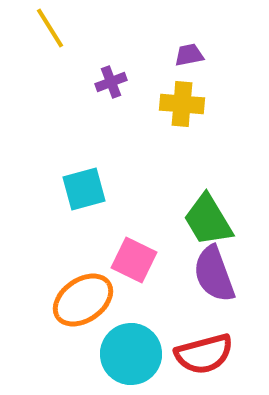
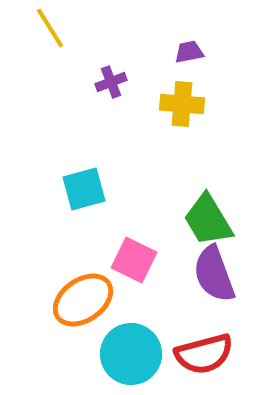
purple trapezoid: moved 3 px up
